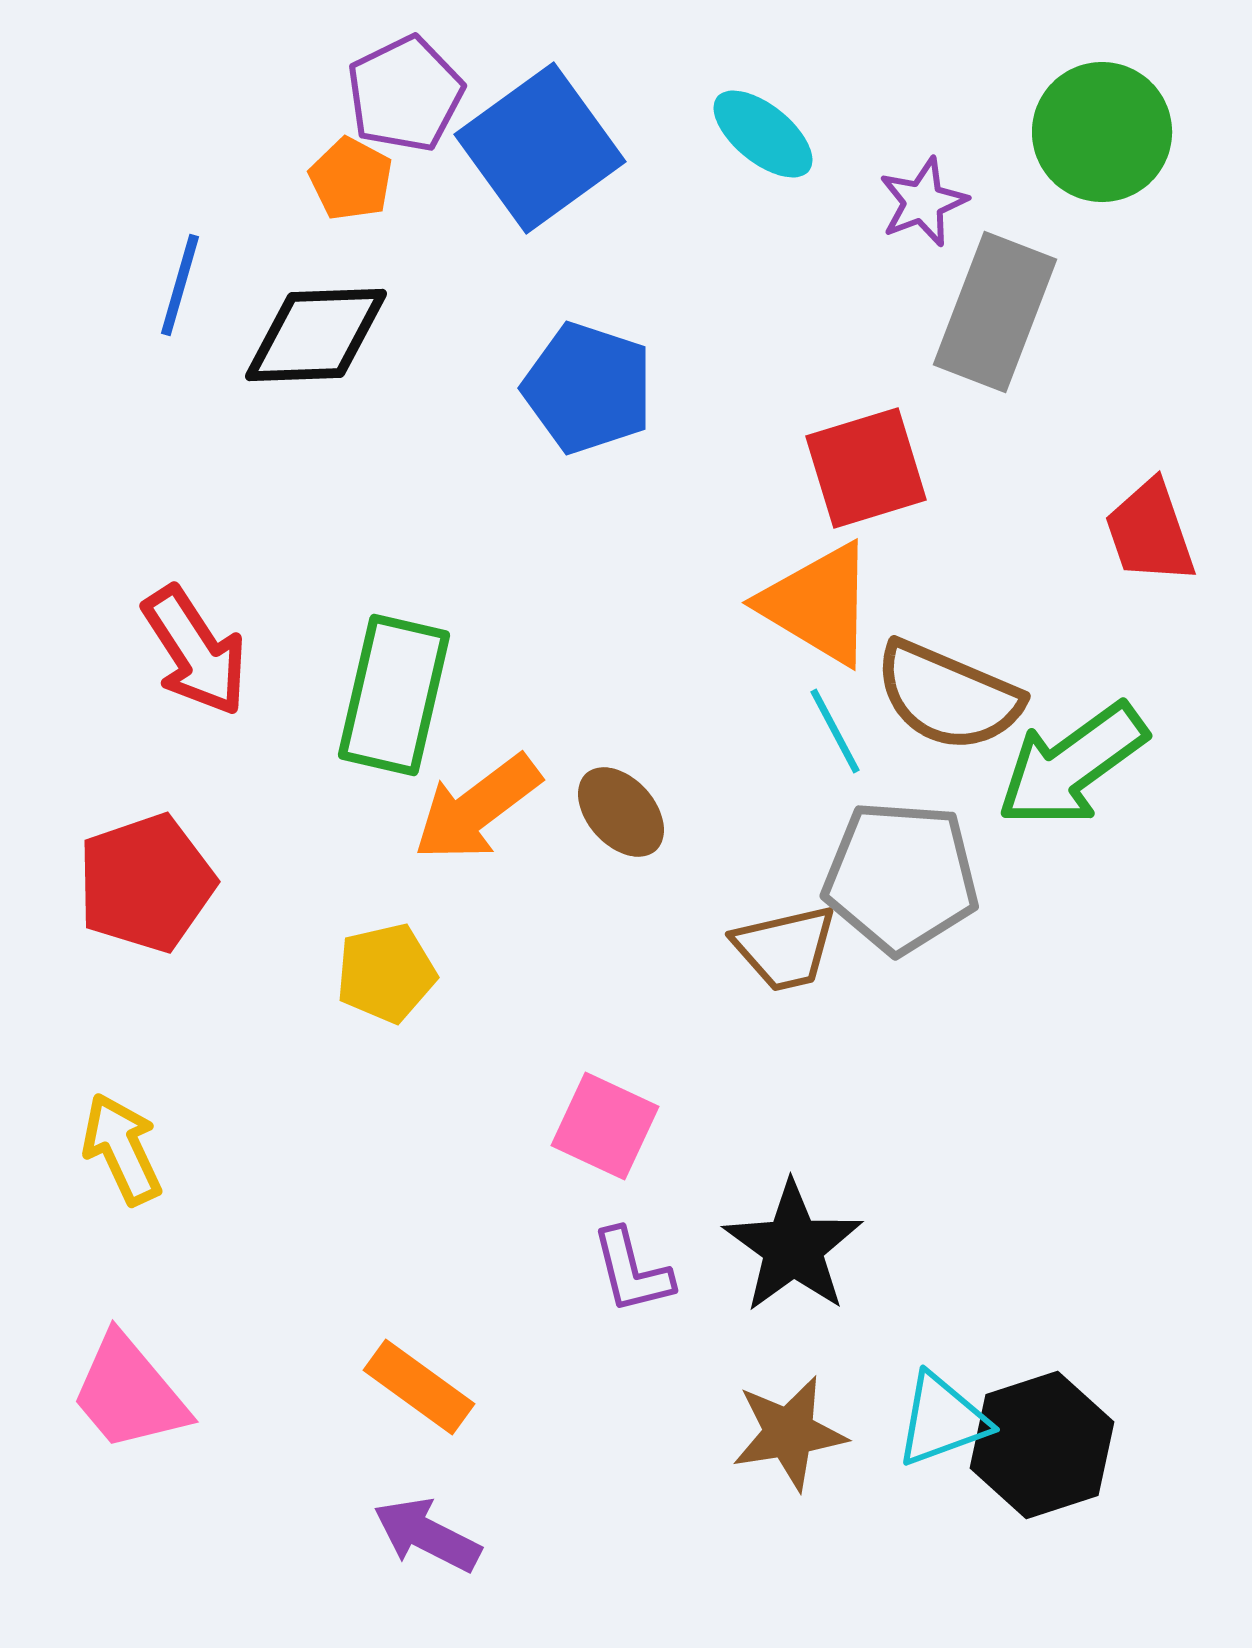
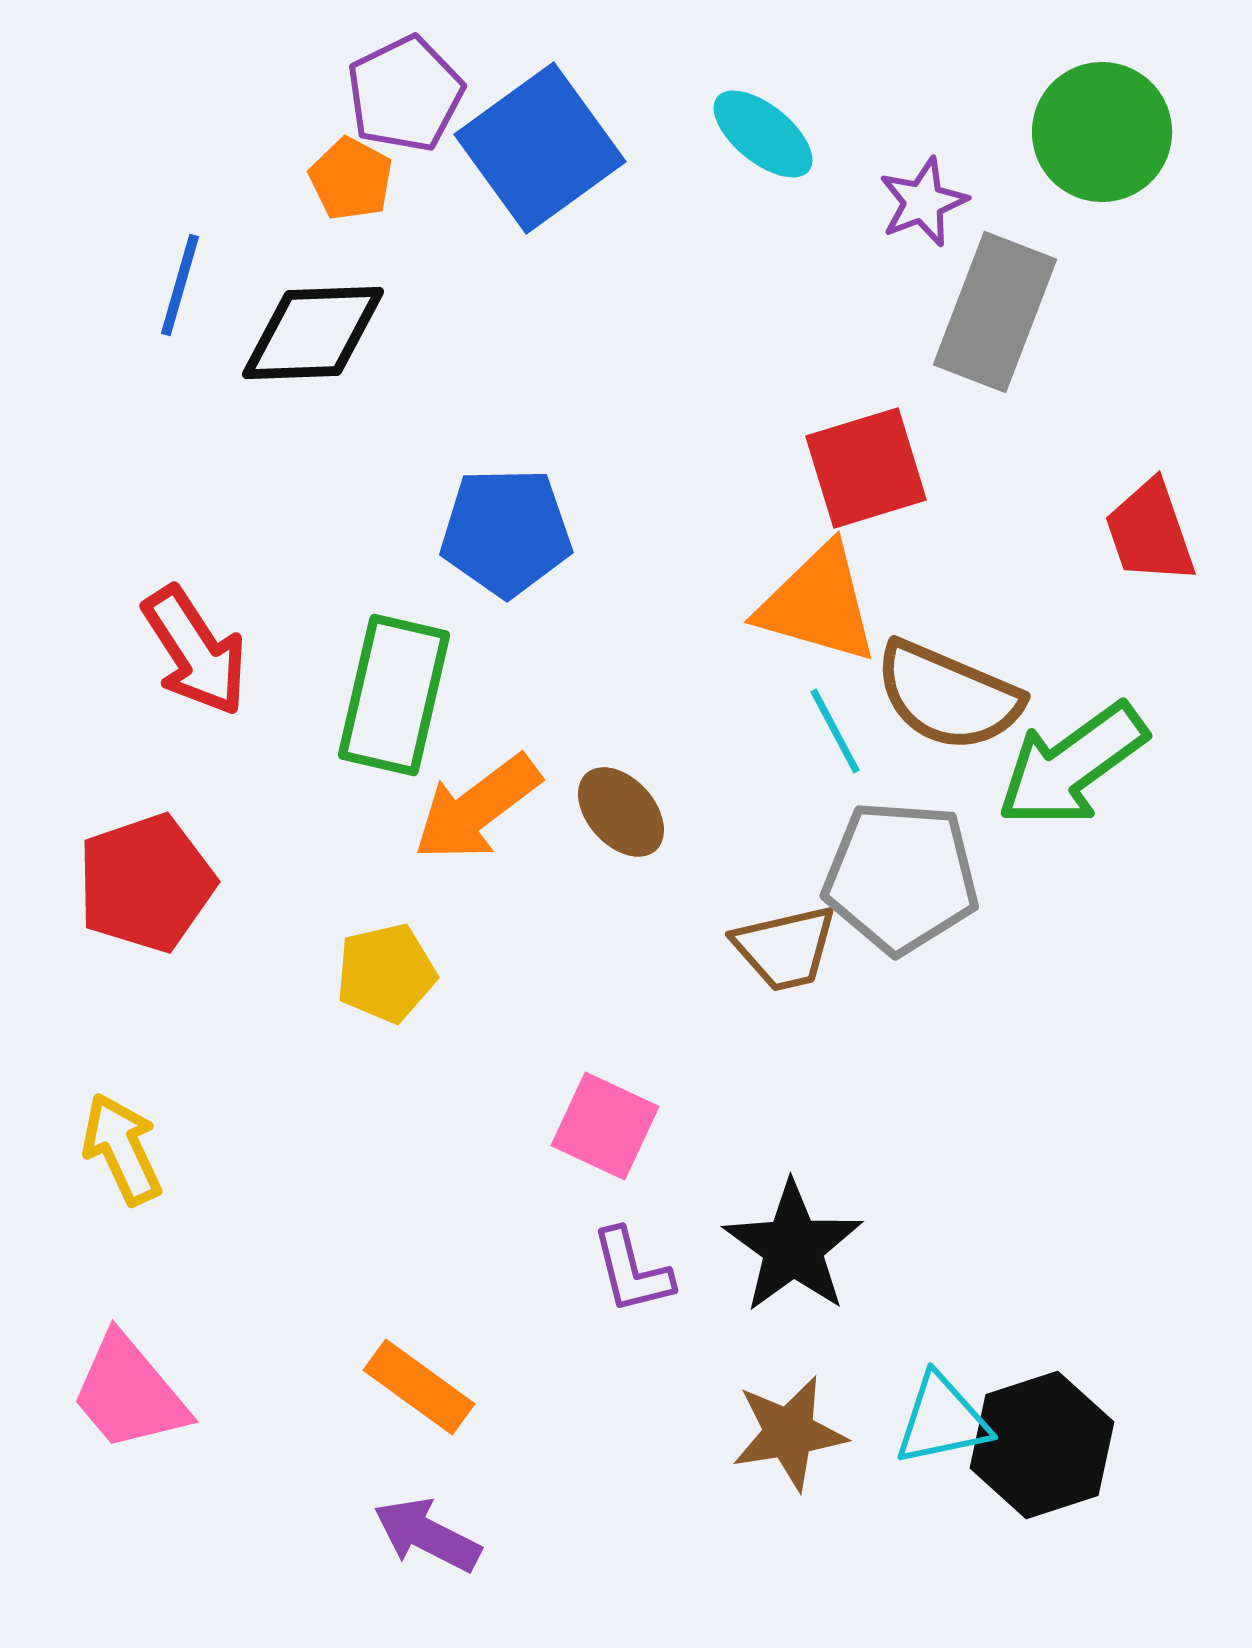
black diamond: moved 3 px left, 2 px up
blue pentagon: moved 82 px left, 144 px down; rotated 19 degrees counterclockwise
orange triangle: rotated 15 degrees counterclockwise
cyan triangle: rotated 8 degrees clockwise
